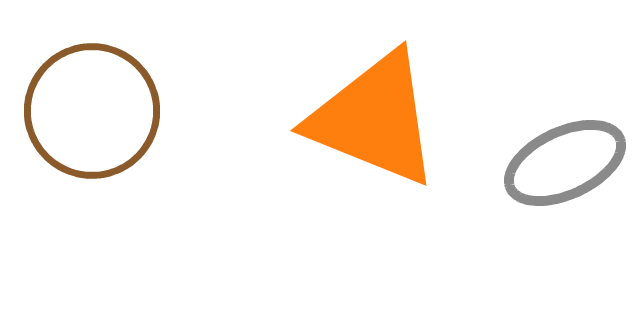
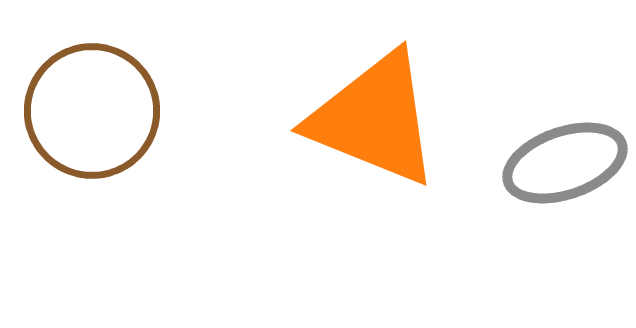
gray ellipse: rotated 6 degrees clockwise
